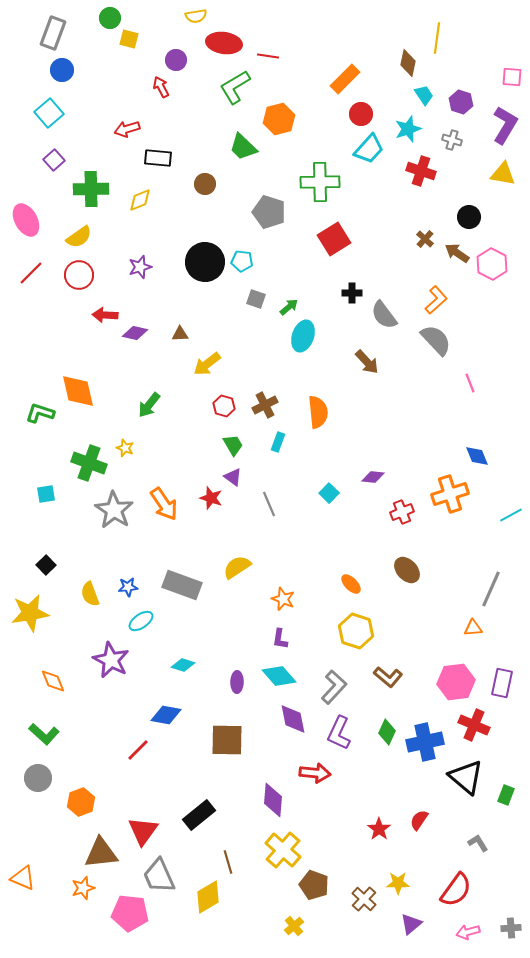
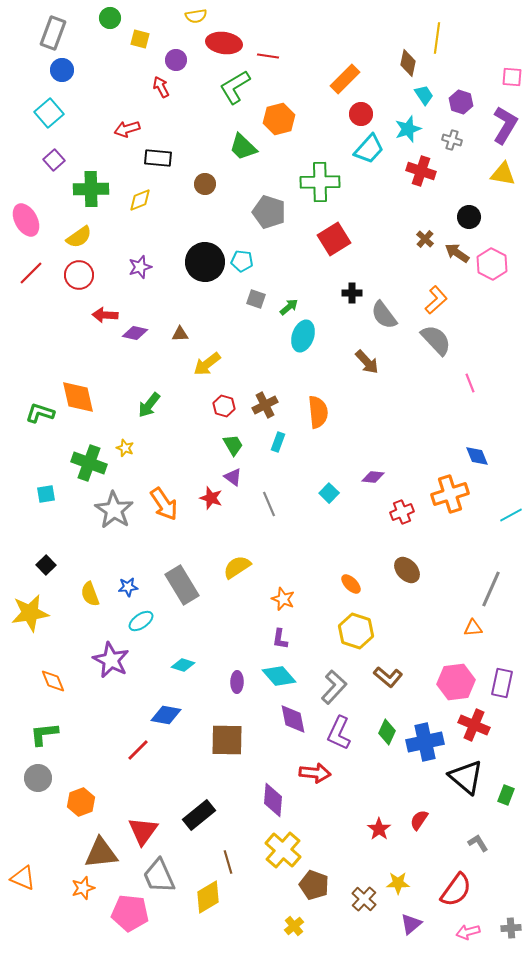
yellow square at (129, 39): moved 11 px right
orange diamond at (78, 391): moved 6 px down
gray rectangle at (182, 585): rotated 39 degrees clockwise
green L-shape at (44, 734): rotated 132 degrees clockwise
